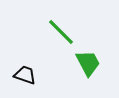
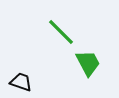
black trapezoid: moved 4 px left, 7 px down
